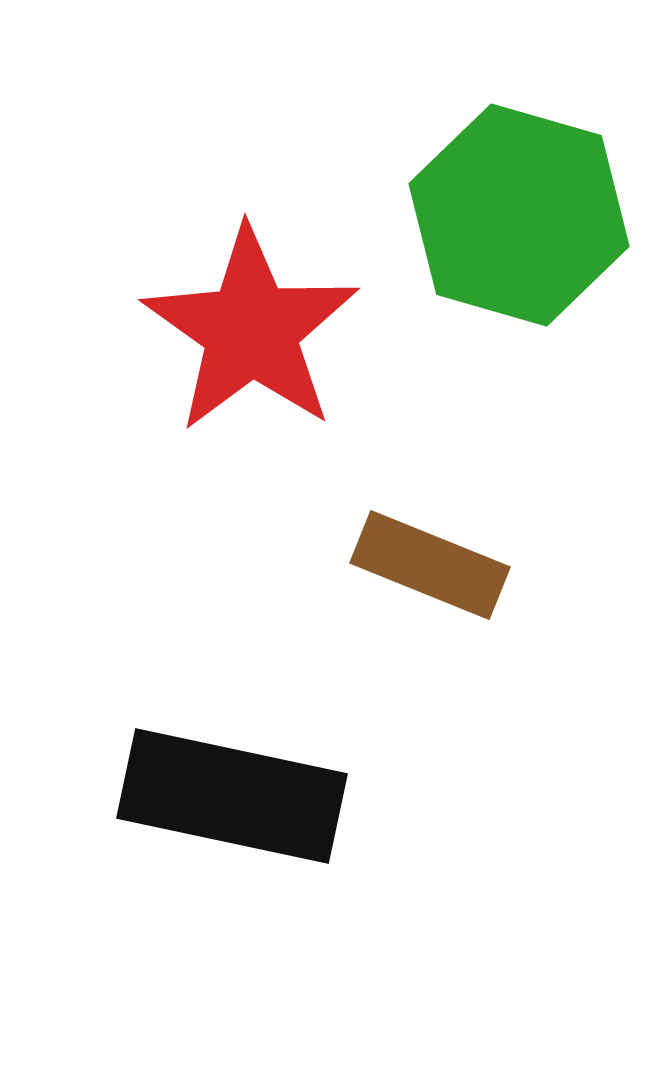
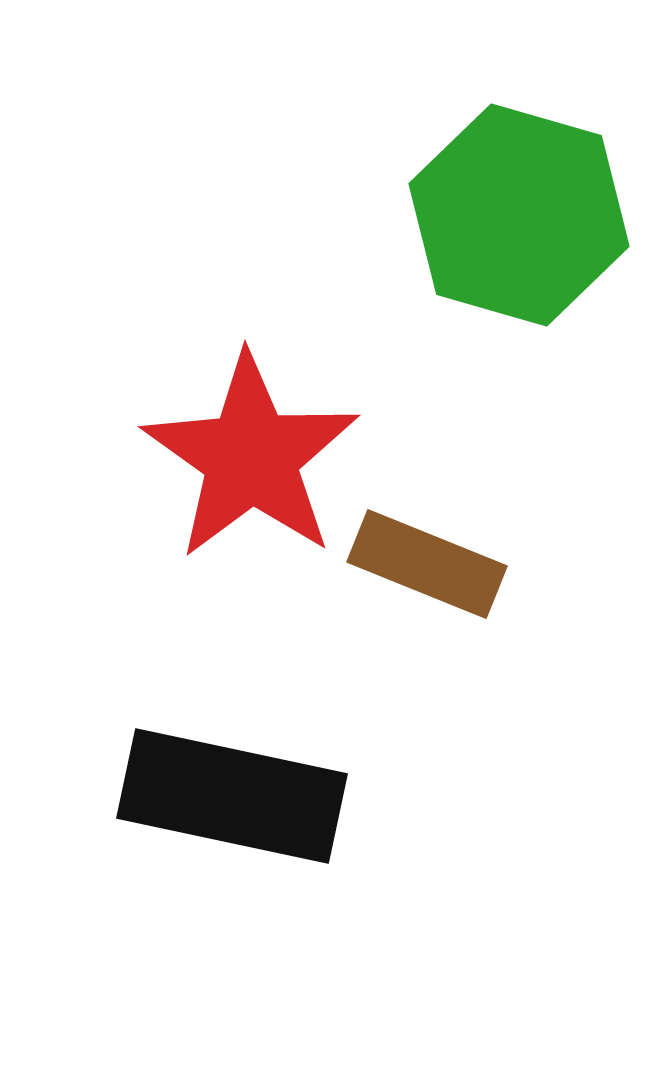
red star: moved 127 px down
brown rectangle: moved 3 px left, 1 px up
